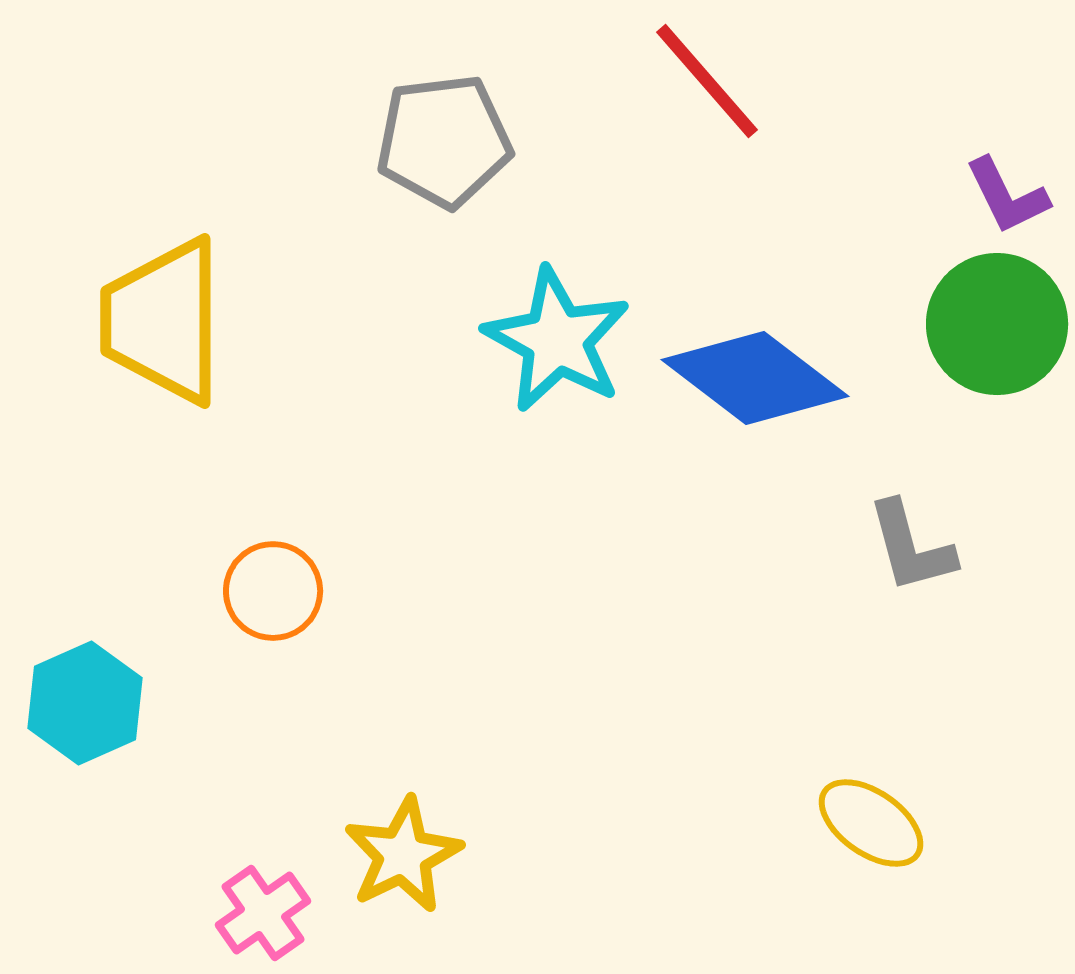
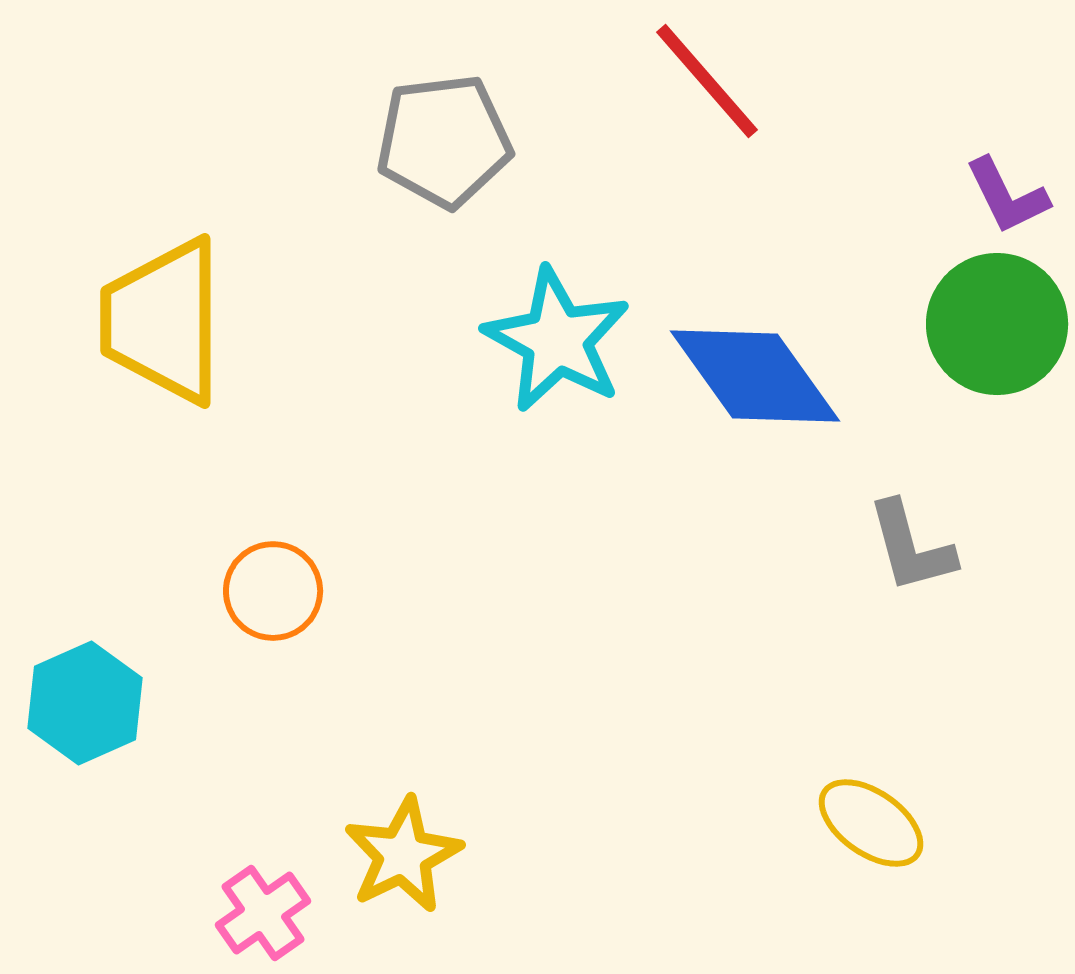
blue diamond: moved 2 px up; rotated 17 degrees clockwise
